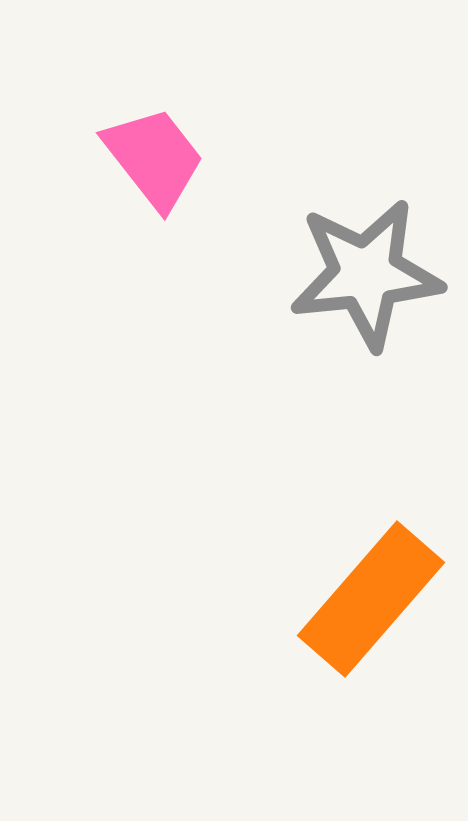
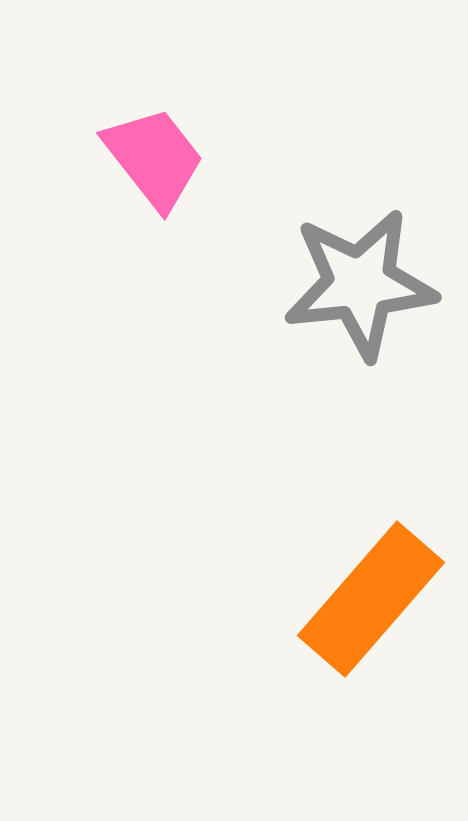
gray star: moved 6 px left, 10 px down
